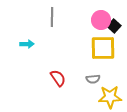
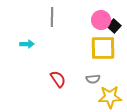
red semicircle: moved 1 px down
